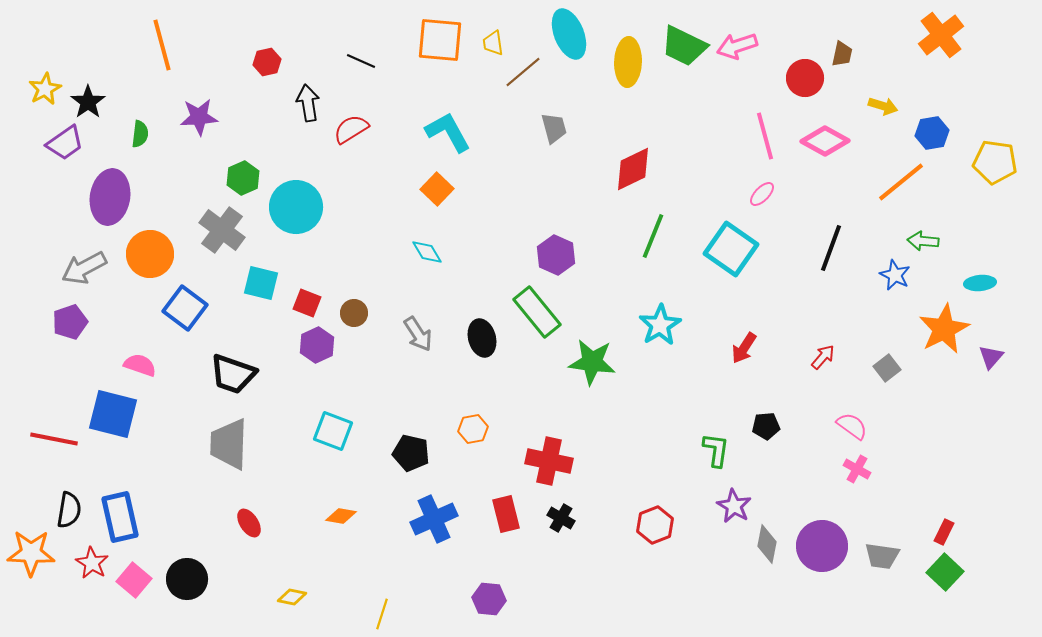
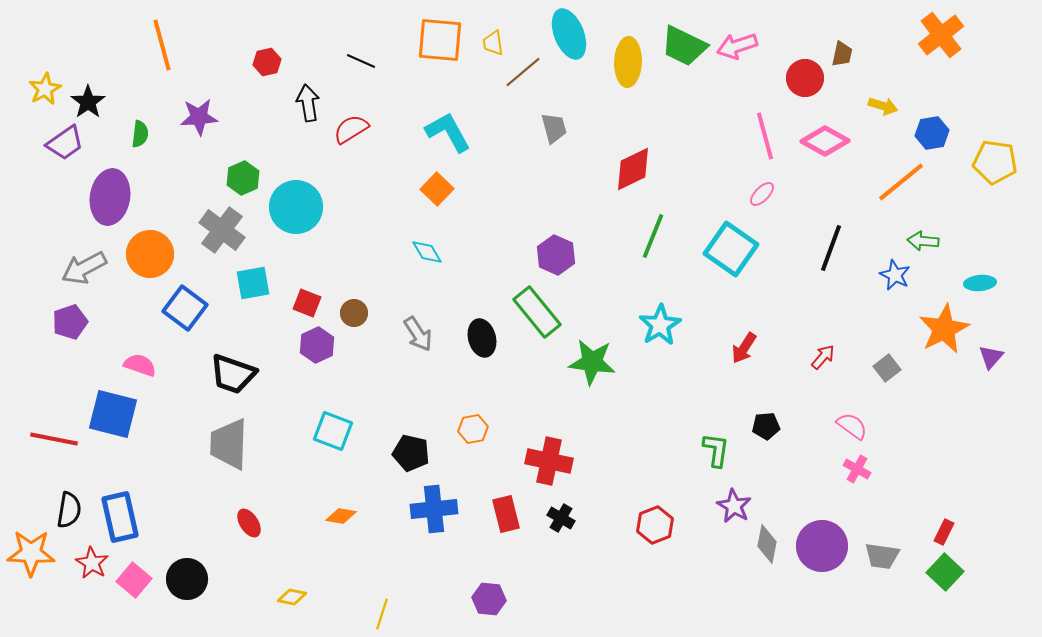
cyan square at (261, 283): moved 8 px left; rotated 24 degrees counterclockwise
blue cross at (434, 519): moved 10 px up; rotated 18 degrees clockwise
